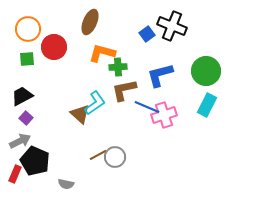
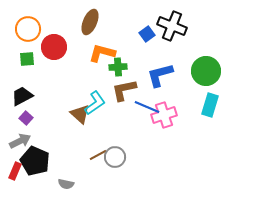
cyan rectangle: moved 3 px right; rotated 10 degrees counterclockwise
red rectangle: moved 3 px up
